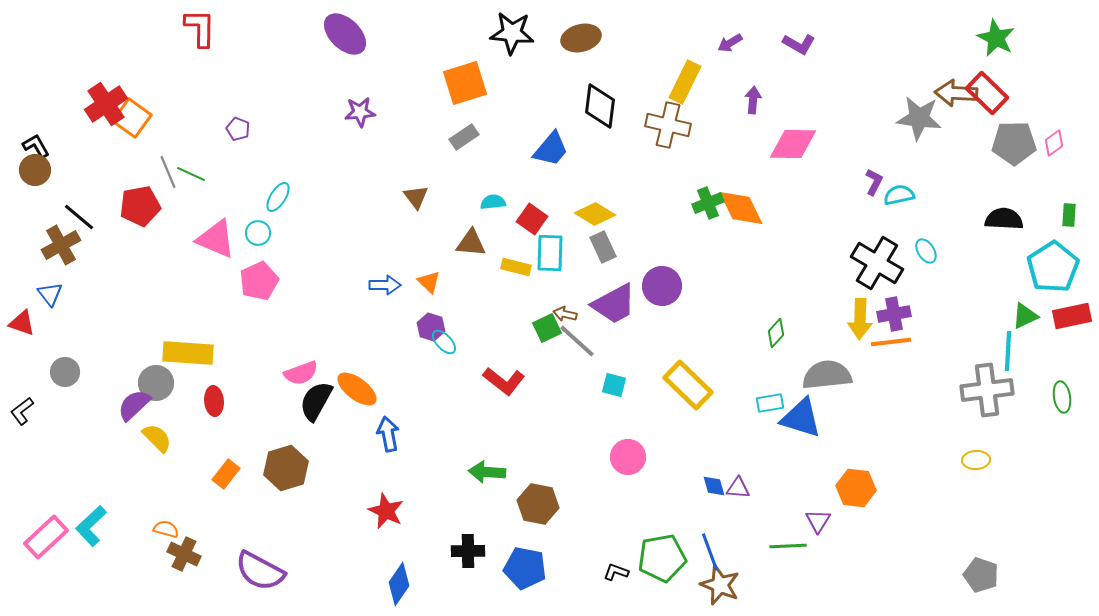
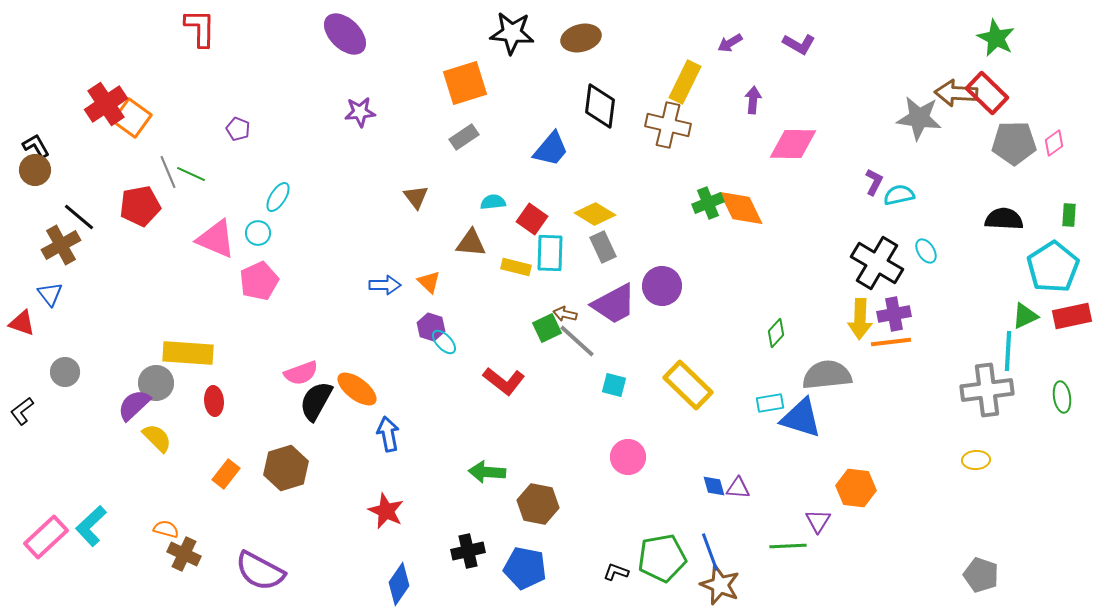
black cross at (468, 551): rotated 12 degrees counterclockwise
